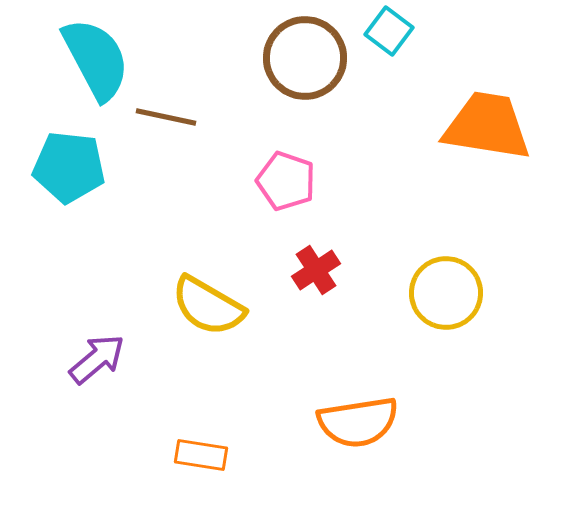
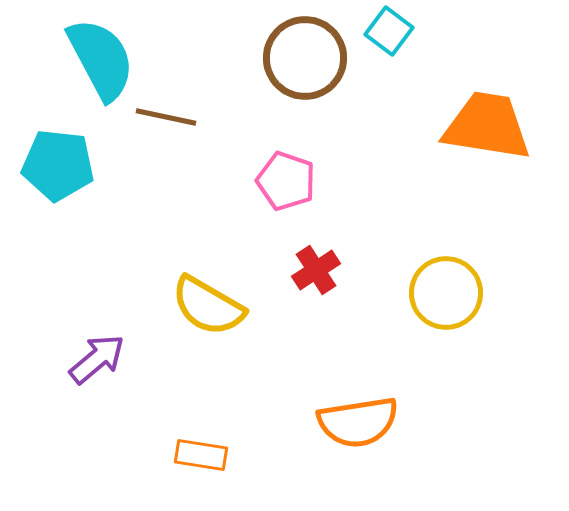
cyan semicircle: moved 5 px right
cyan pentagon: moved 11 px left, 2 px up
